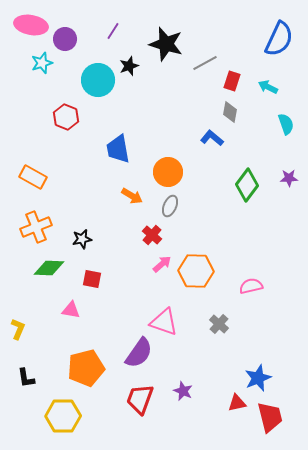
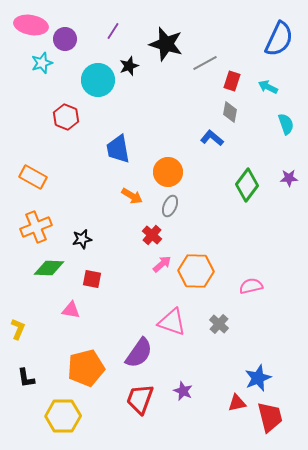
pink triangle at (164, 322): moved 8 px right
